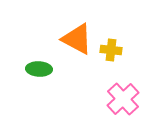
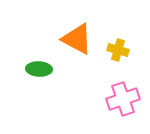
yellow cross: moved 7 px right; rotated 10 degrees clockwise
pink cross: rotated 24 degrees clockwise
